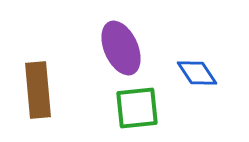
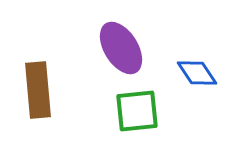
purple ellipse: rotated 8 degrees counterclockwise
green square: moved 3 px down
